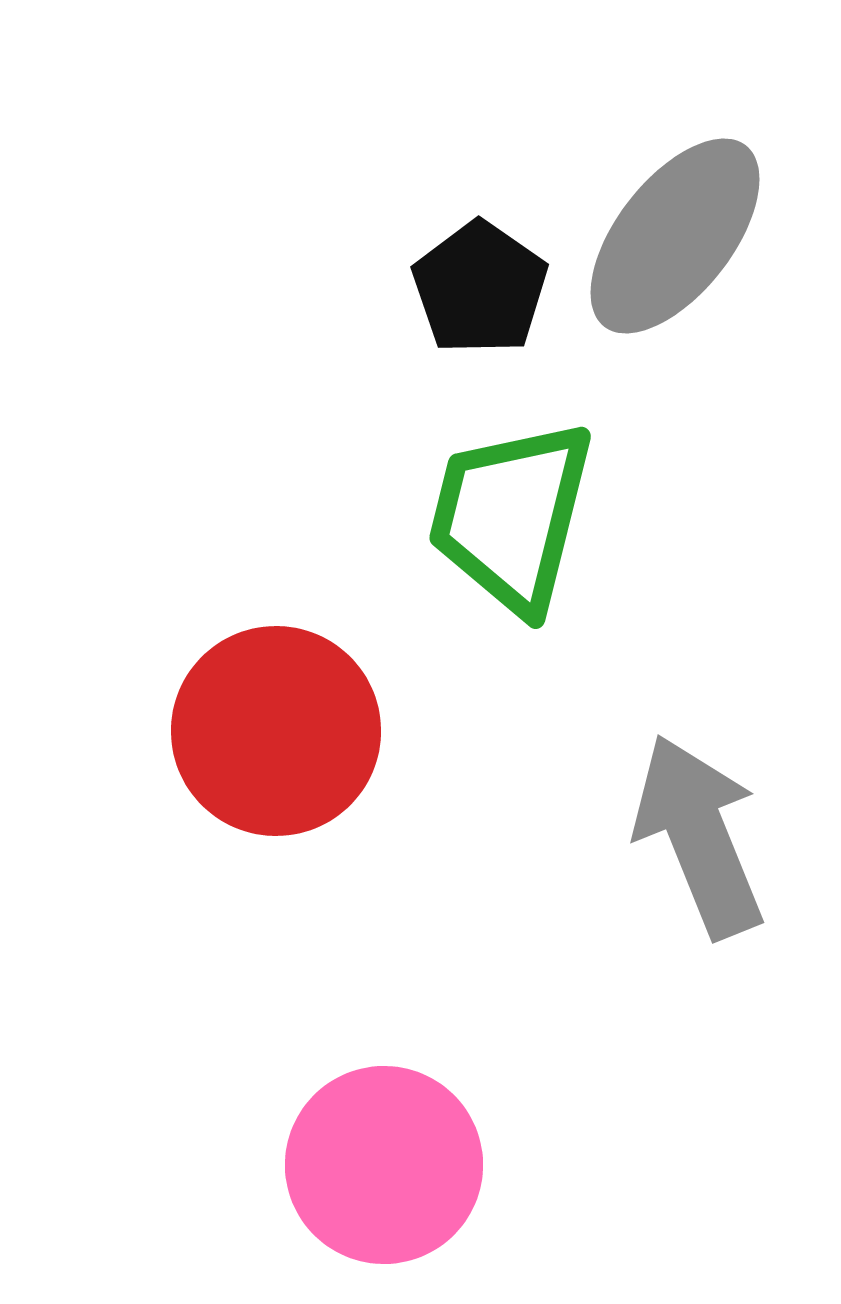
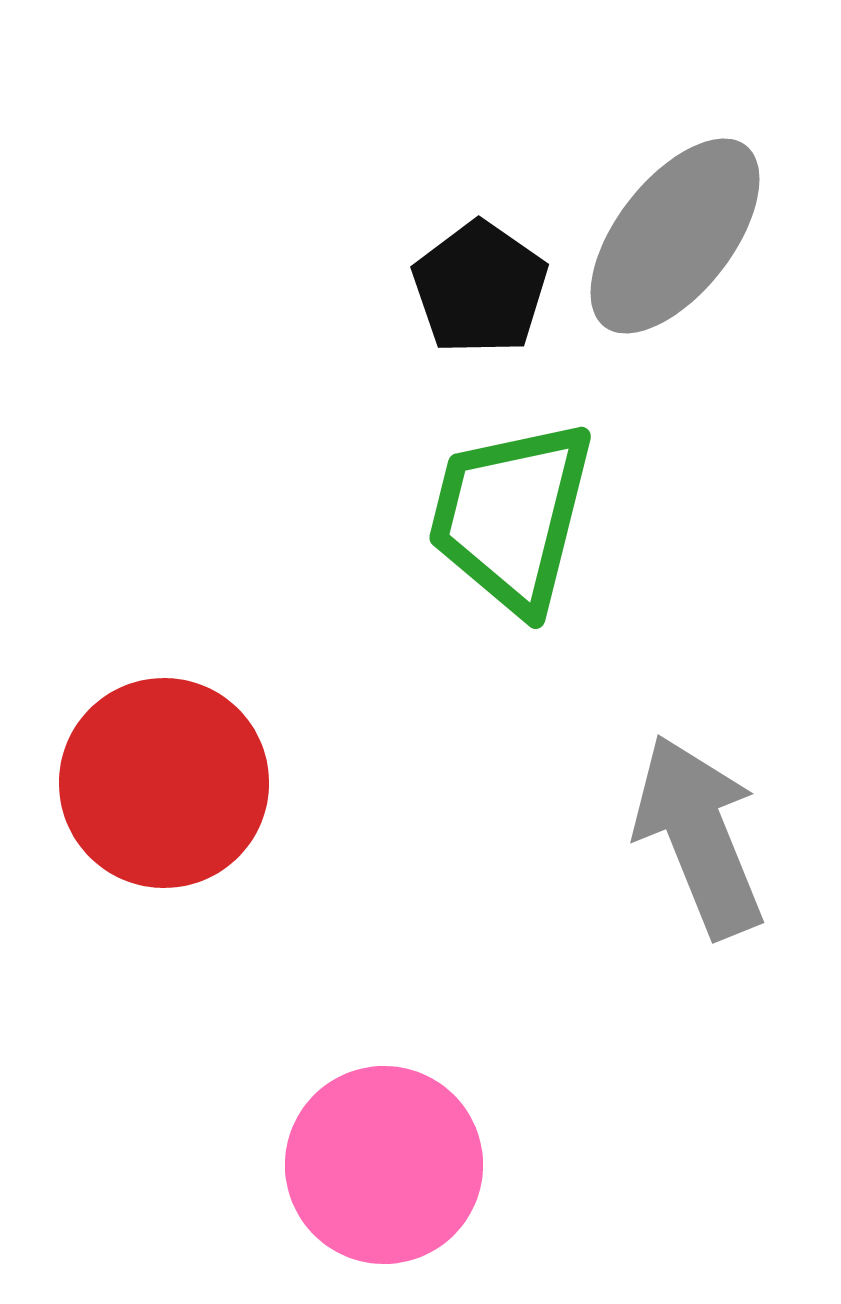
red circle: moved 112 px left, 52 px down
